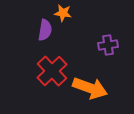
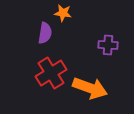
purple semicircle: moved 3 px down
purple cross: rotated 12 degrees clockwise
red cross: moved 1 px left, 2 px down; rotated 12 degrees clockwise
